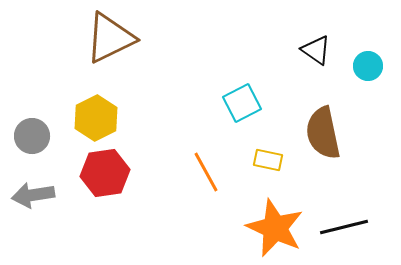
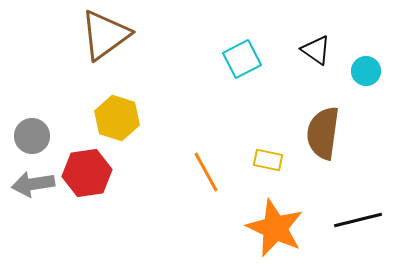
brown triangle: moved 5 px left, 3 px up; rotated 10 degrees counterclockwise
cyan circle: moved 2 px left, 5 px down
cyan square: moved 44 px up
yellow hexagon: moved 21 px right; rotated 15 degrees counterclockwise
brown semicircle: rotated 20 degrees clockwise
red hexagon: moved 18 px left
gray arrow: moved 11 px up
black line: moved 14 px right, 7 px up
